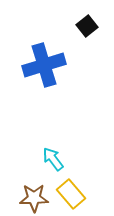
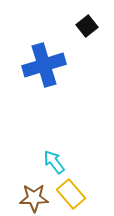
cyan arrow: moved 1 px right, 3 px down
